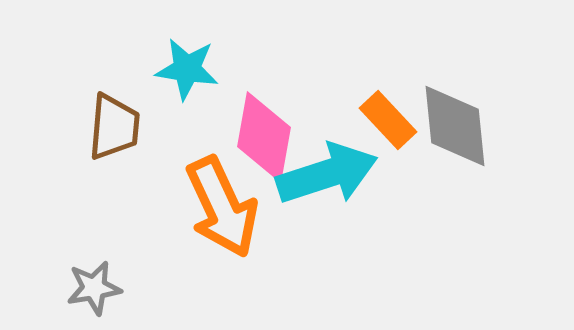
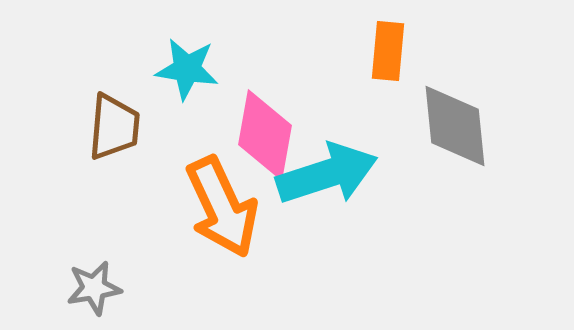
orange rectangle: moved 69 px up; rotated 48 degrees clockwise
pink diamond: moved 1 px right, 2 px up
